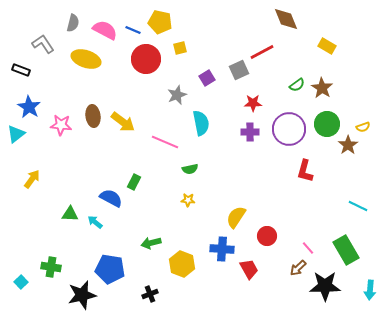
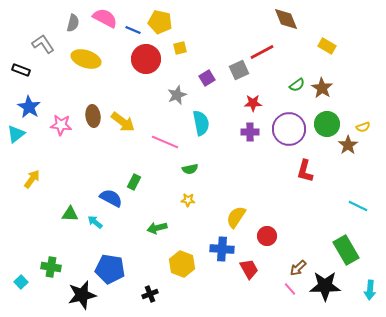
pink semicircle at (105, 30): moved 12 px up
green arrow at (151, 243): moved 6 px right, 15 px up
pink line at (308, 248): moved 18 px left, 41 px down
